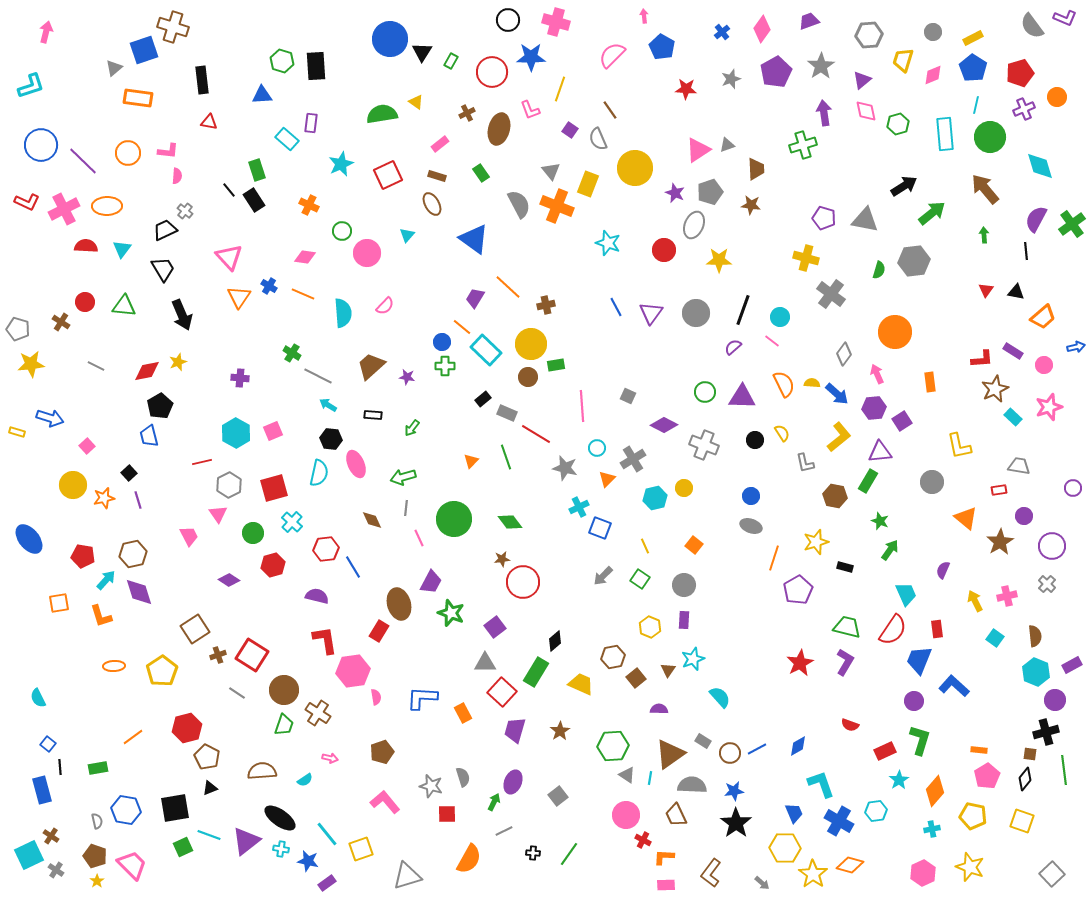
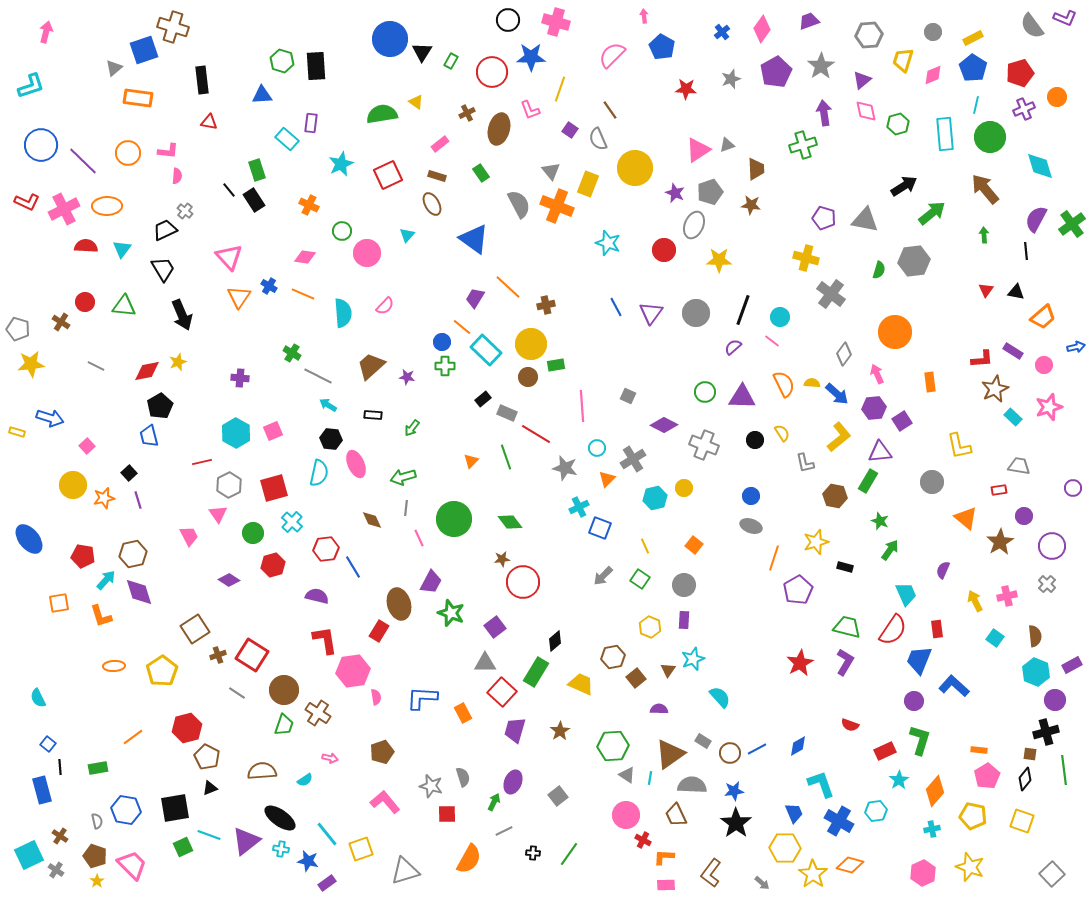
brown cross at (51, 836): moved 9 px right
gray triangle at (407, 876): moved 2 px left, 5 px up
